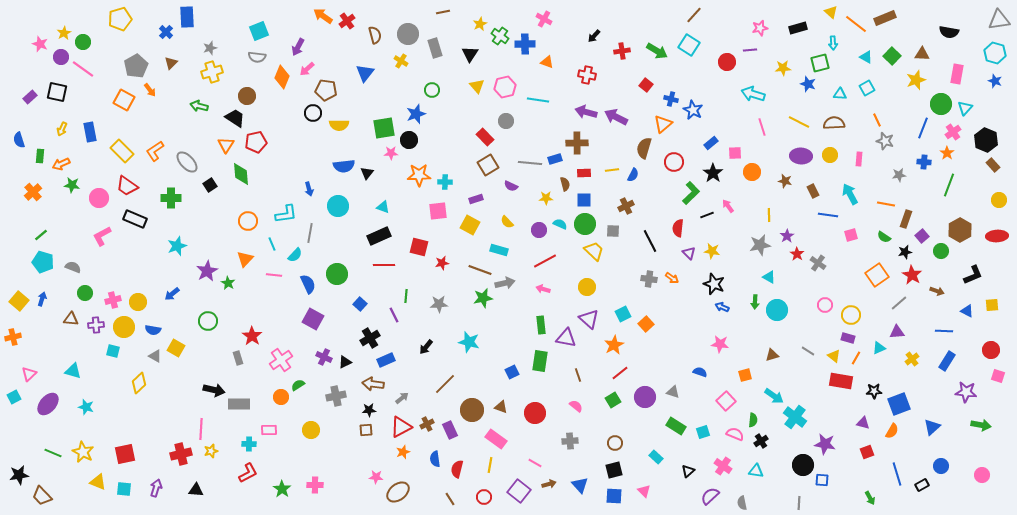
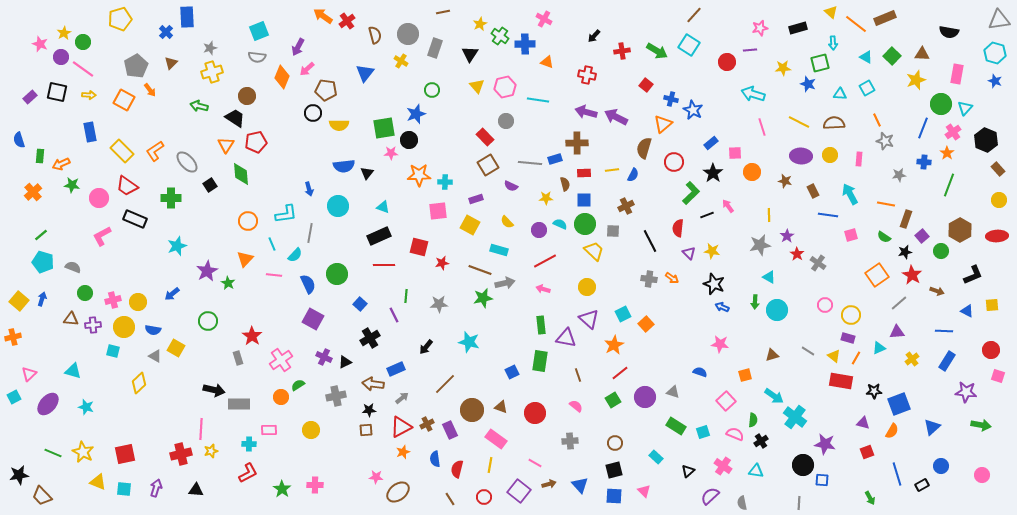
gray rectangle at (435, 48): rotated 36 degrees clockwise
yellow arrow at (62, 129): moved 27 px right, 34 px up; rotated 112 degrees counterclockwise
brown rectangle at (993, 165): moved 5 px right, 4 px down
purple cross at (96, 325): moved 3 px left
blue rectangle at (386, 360): moved 10 px right, 9 px down
